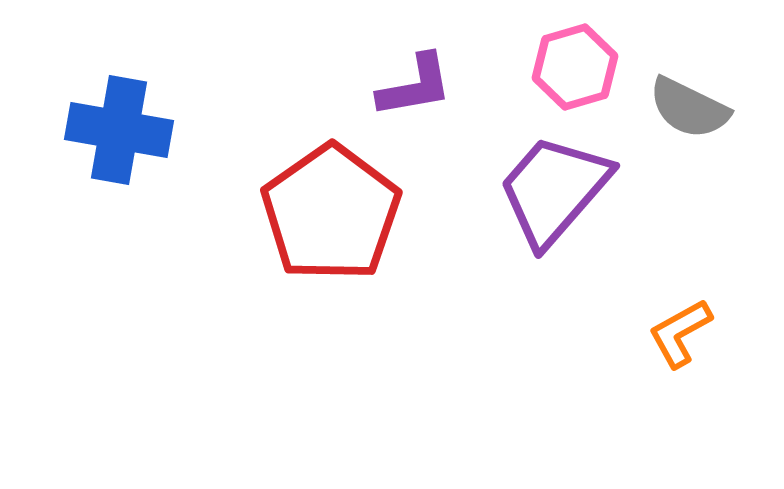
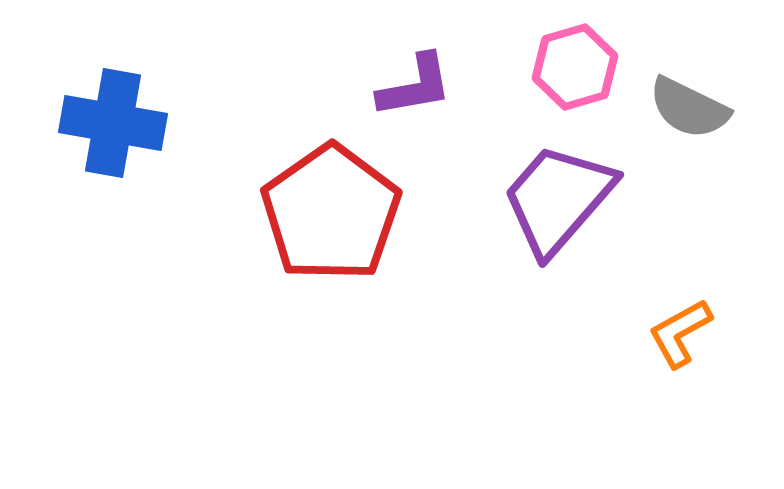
blue cross: moved 6 px left, 7 px up
purple trapezoid: moved 4 px right, 9 px down
